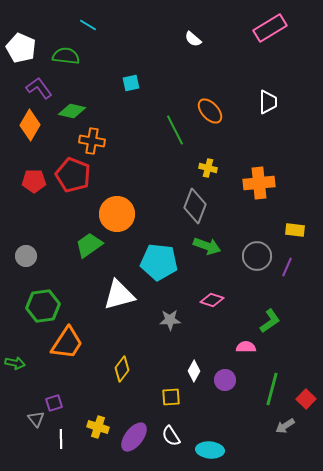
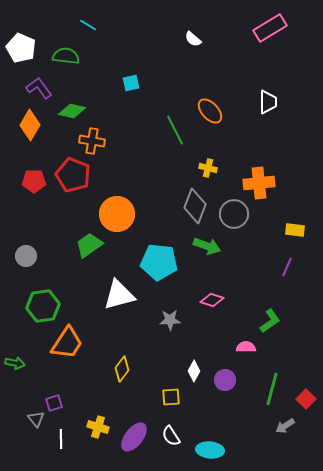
gray circle at (257, 256): moved 23 px left, 42 px up
